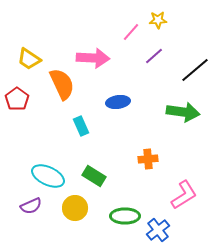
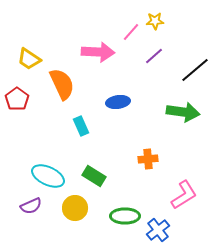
yellow star: moved 3 px left, 1 px down
pink arrow: moved 5 px right, 6 px up
